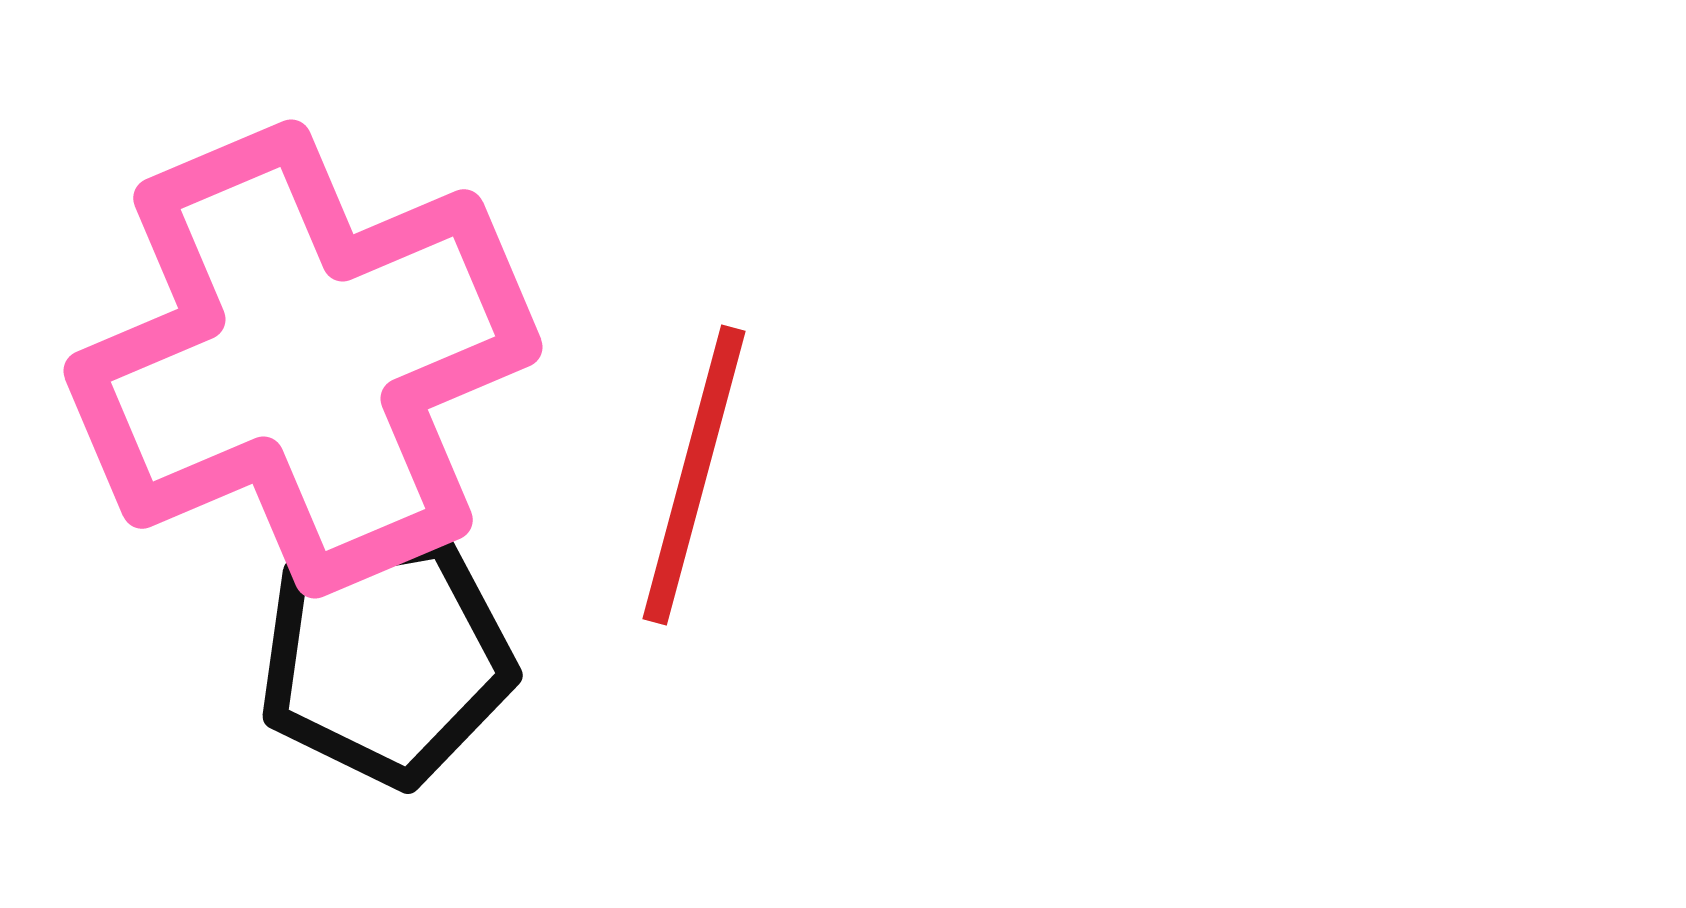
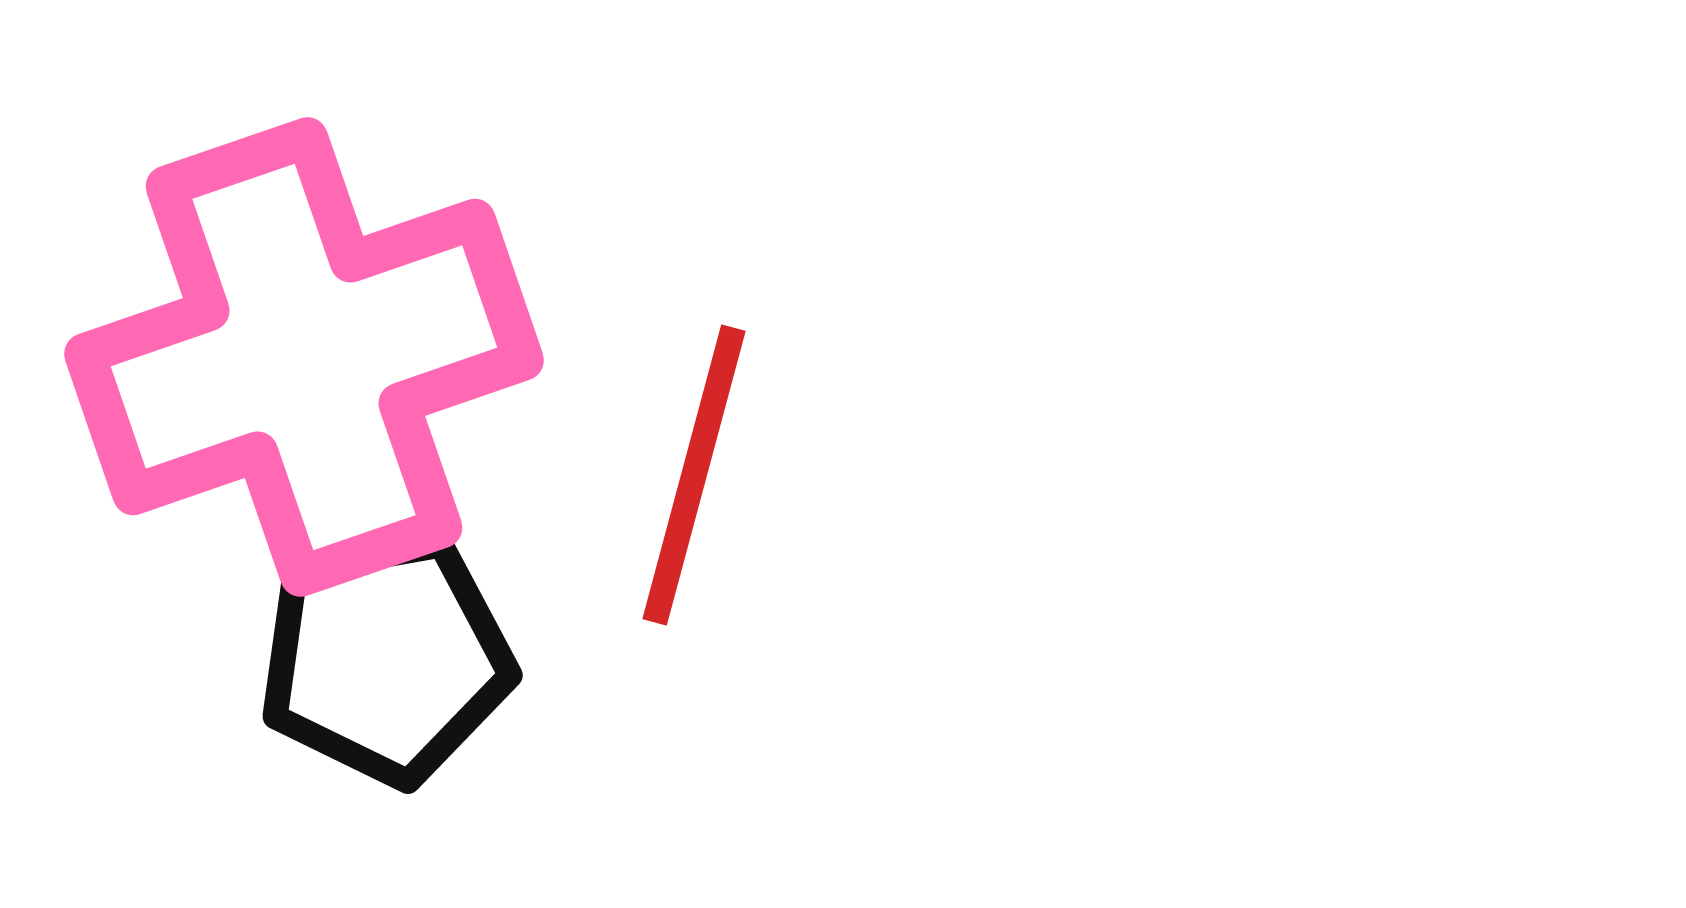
pink cross: moved 1 px right, 2 px up; rotated 4 degrees clockwise
